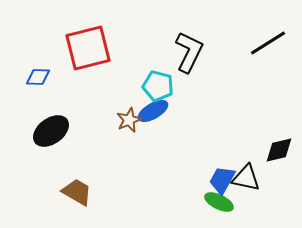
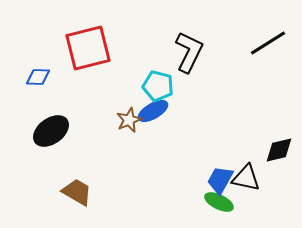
blue trapezoid: moved 2 px left
